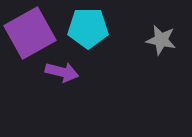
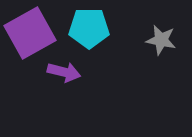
cyan pentagon: moved 1 px right
purple arrow: moved 2 px right
